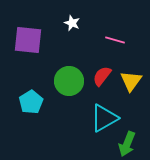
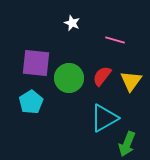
purple square: moved 8 px right, 23 px down
green circle: moved 3 px up
